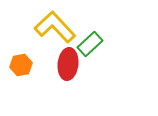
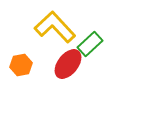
red ellipse: rotated 32 degrees clockwise
